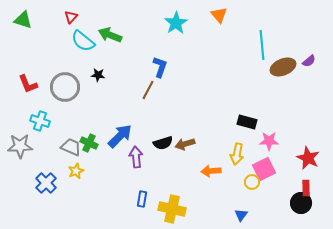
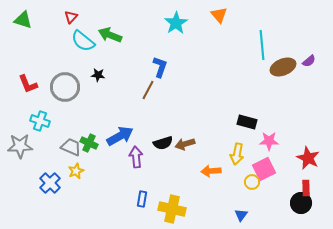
blue arrow: rotated 16 degrees clockwise
blue cross: moved 4 px right
